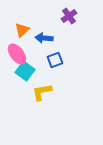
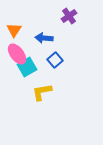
orange triangle: moved 8 px left; rotated 14 degrees counterclockwise
blue square: rotated 21 degrees counterclockwise
cyan square: moved 2 px right, 4 px up; rotated 24 degrees clockwise
